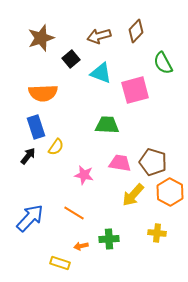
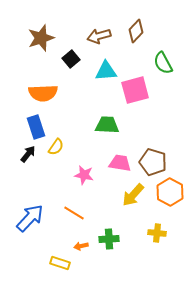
cyan triangle: moved 5 px right, 2 px up; rotated 25 degrees counterclockwise
black arrow: moved 2 px up
